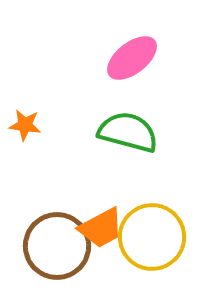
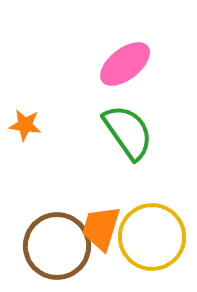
pink ellipse: moved 7 px left, 6 px down
green semicircle: rotated 40 degrees clockwise
orange trapezoid: rotated 135 degrees clockwise
